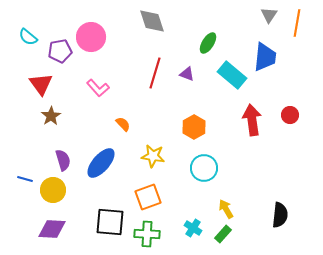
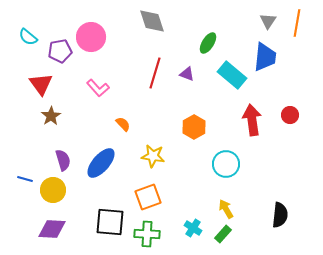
gray triangle: moved 1 px left, 6 px down
cyan circle: moved 22 px right, 4 px up
